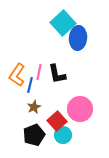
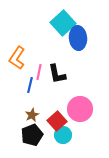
blue ellipse: rotated 10 degrees counterclockwise
orange L-shape: moved 17 px up
brown star: moved 2 px left, 8 px down
black pentagon: moved 2 px left
